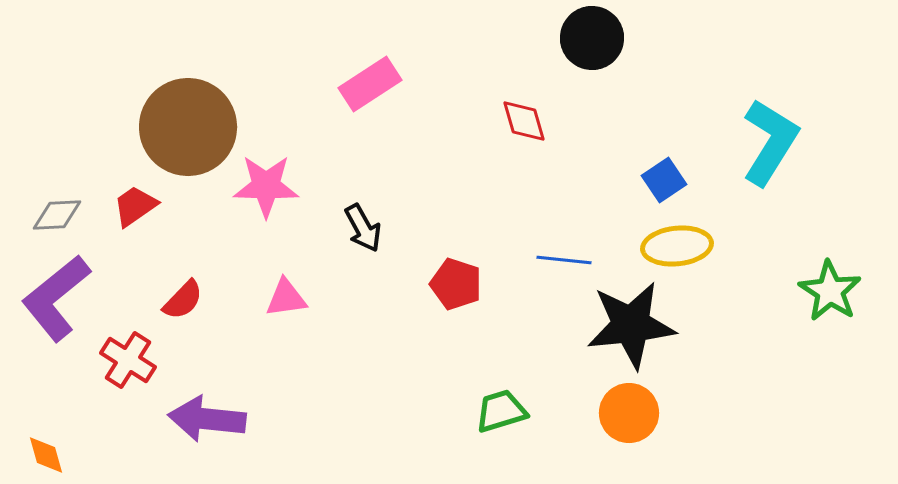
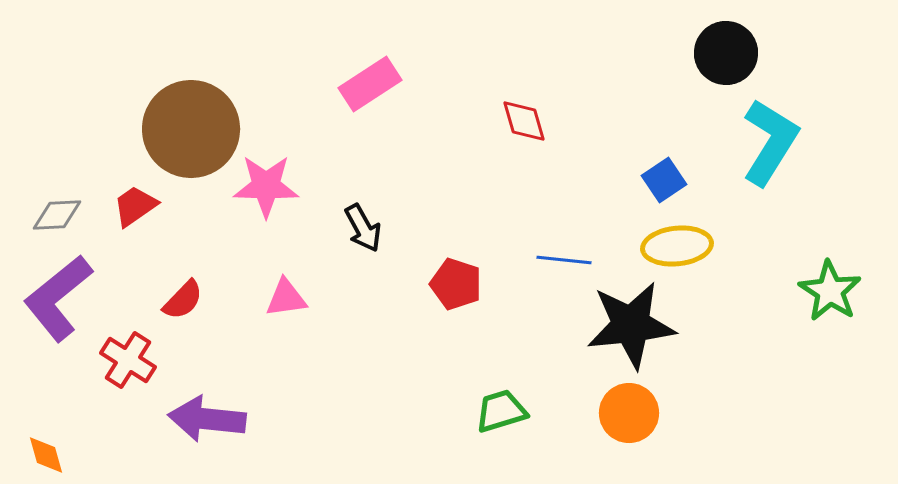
black circle: moved 134 px right, 15 px down
brown circle: moved 3 px right, 2 px down
purple L-shape: moved 2 px right
